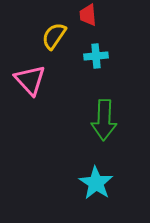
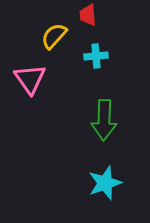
yellow semicircle: rotated 8 degrees clockwise
pink triangle: moved 1 px up; rotated 8 degrees clockwise
cyan star: moved 9 px right; rotated 20 degrees clockwise
